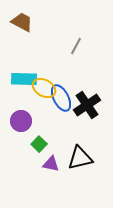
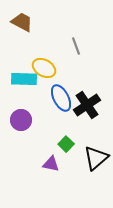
gray line: rotated 48 degrees counterclockwise
yellow ellipse: moved 20 px up
purple circle: moved 1 px up
green square: moved 27 px right
black triangle: moved 16 px right; rotated 28 degrees counterclockwise
